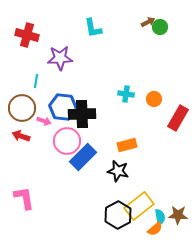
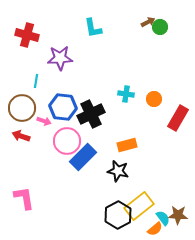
black cross: moved 9 px right; rotated 24 degrees counterclockwise
cyan semicircle: moved 3 px right, 1 px down; rotated 28 degrees counterclockwise
